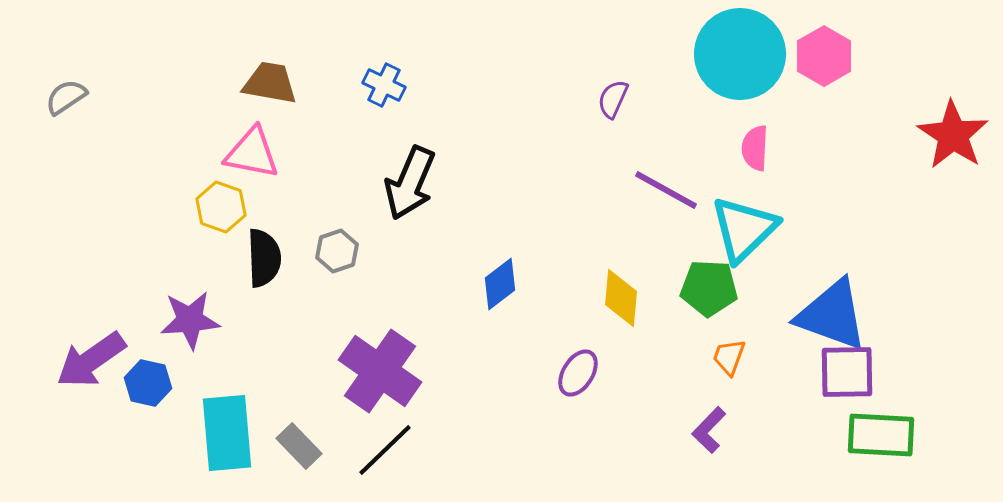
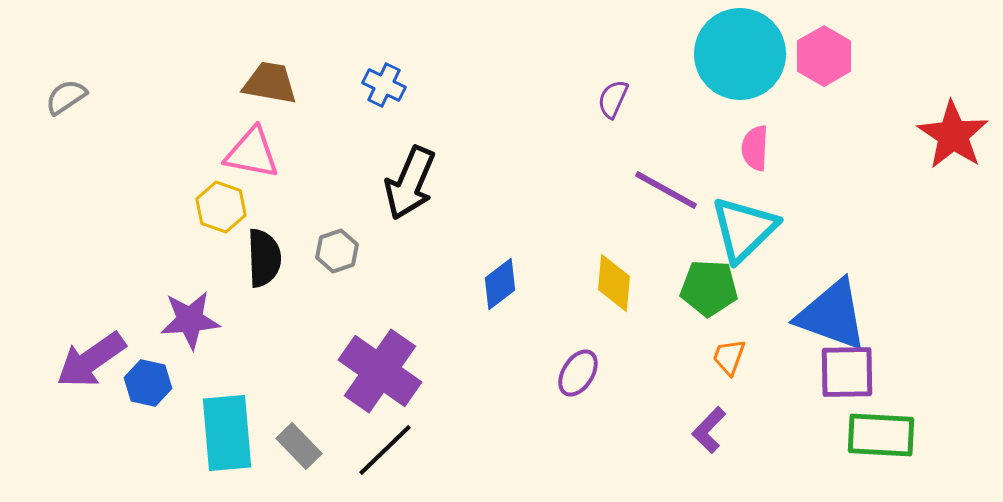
yellow diamond: moved 7 px left, 15 px up
